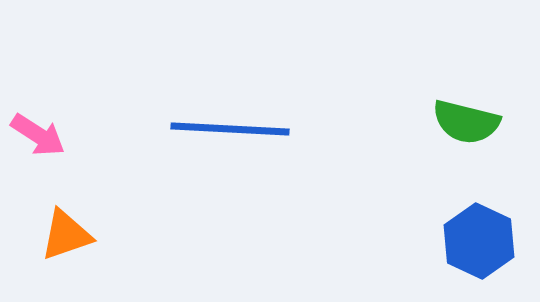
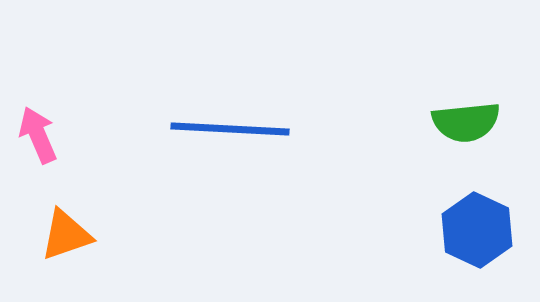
green semicircle: rotated 20 degrees counterclockwise
pink arrow: rotated 146 degrees counterclockwise
blue hexagon: moved 2 px left, 11 px up
